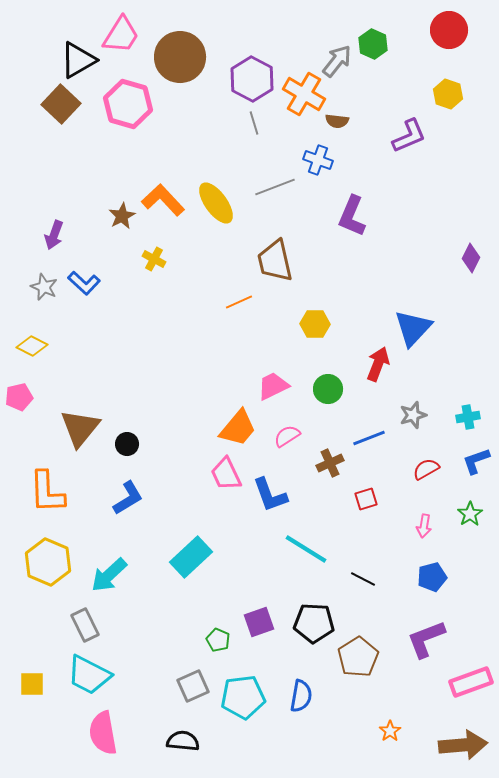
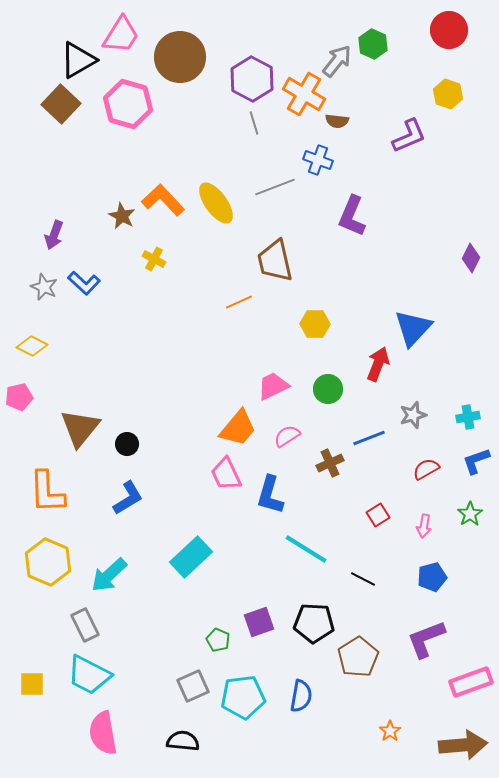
brown star at (122, 216): rotated 16 degrees counterclockwise
blue L-shape at (270, 495): rotated 36 degrees clockwise
red square at (366, 499): moved 12 px right, 16 px down; rotated 15 degrees counterclockwise
